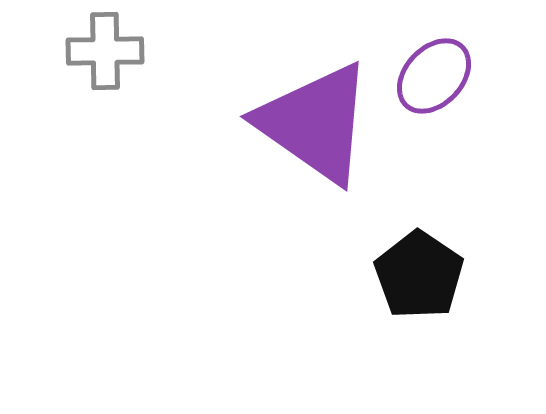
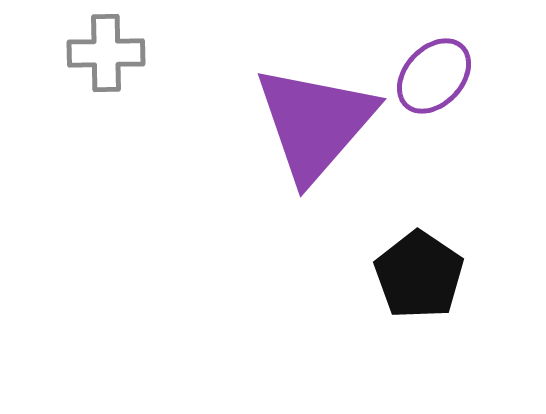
gray cross: moved 1 px right, 2 px down
purple triangle: rotated 36 degrees clockwise
